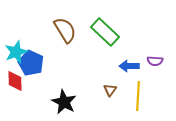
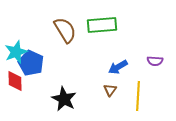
green rectangle: moved 3 px left, 7 px up; rotated 48 degrees counterclockwise
blue arrow: moved 11 px left, 1 px down; rotated 30 degrees counterclockwise
black star: moved 3 px up
